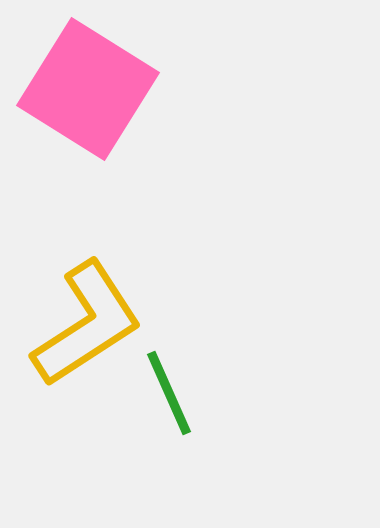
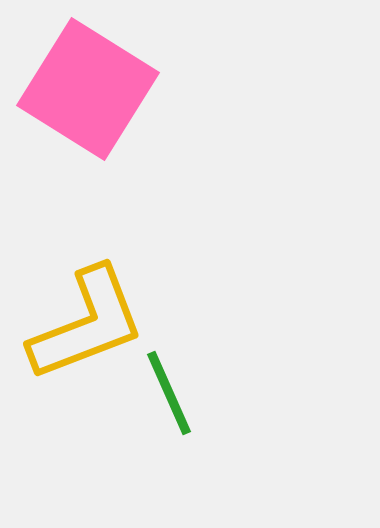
yellow L-shape: rotated 12 degrees clockwise
